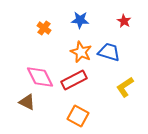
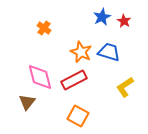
blue star: moved 22 px right, 3 px up; rotated 30 degrees counterclockwise
pink diamond: rotated 12 degrees clockwise
brown triangle: rotated 42 degrees clockwise
